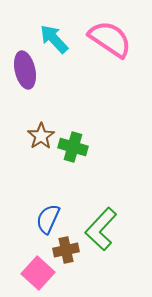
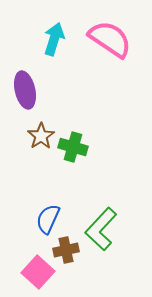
cyan arrow: rotated 60 degrees clockwise
purple ellipse: moved 20 px down
pink square: moved 1 px up
